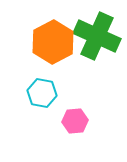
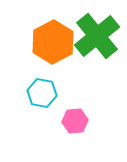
green cross: rotated 27 degrees clockwise
